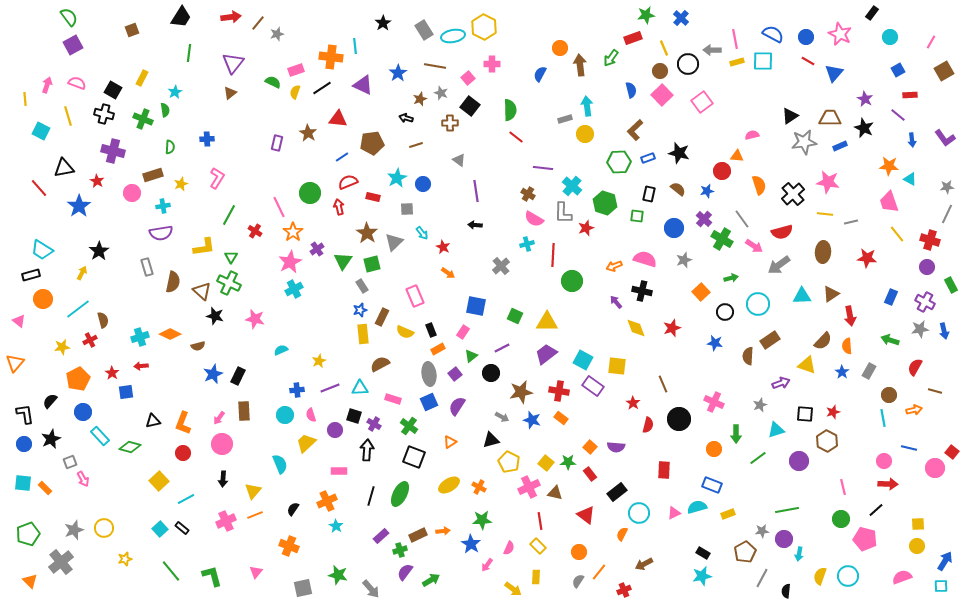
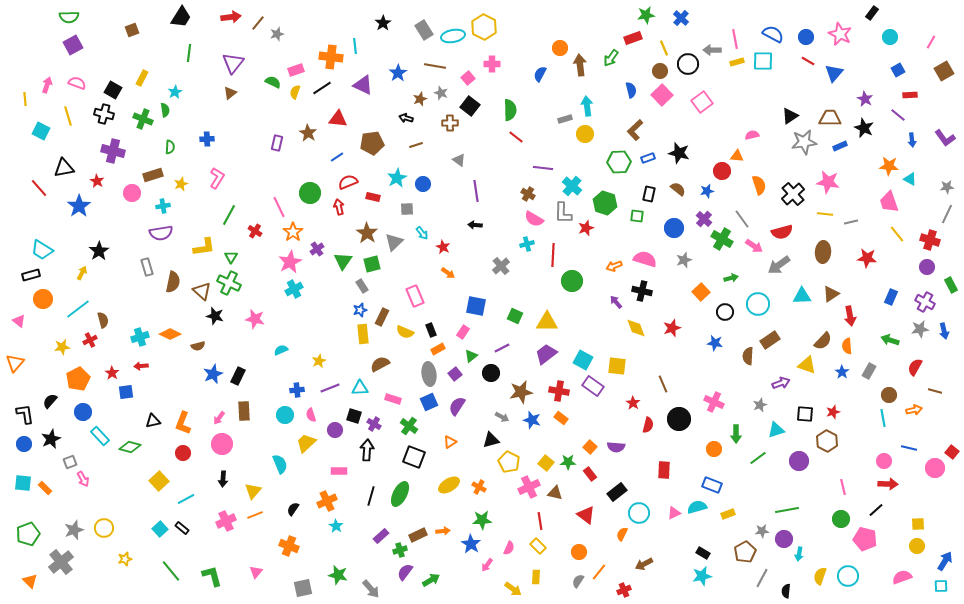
green semicircle at (69, 17): rotated 126 degrees clockwise
blue line at (342, 157): moved 5 px left
